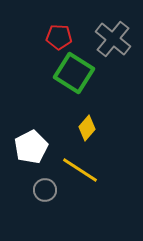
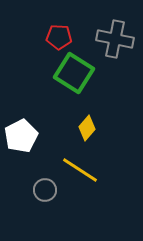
gray cross: moved 2 px right; rotated 27 degrees counterclockwise
white pentagon: moved 10 px left, 11 px up
